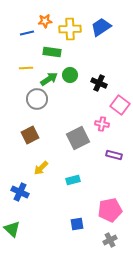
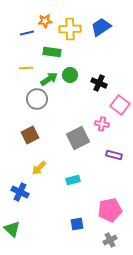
yellow arrow: moved 2 px left
